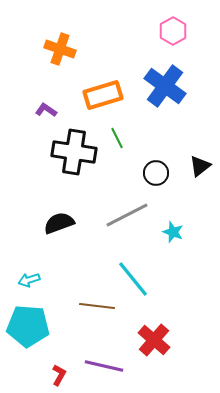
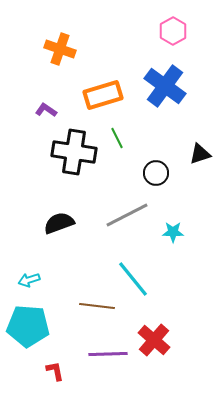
black triangle: moved 12 px up; rotated 20 degrees clockwise
cyan star: rotated 20 degrees counterclockwise
purple line: moved 4 px right, 12 px up; rotated 15 degrees counterclockwise
red L-shape: moved 4 px left, 4 px up; rotated 40 degrees counterclockwise
